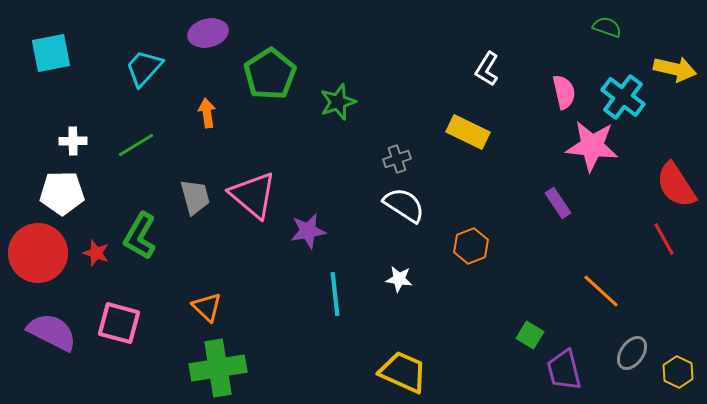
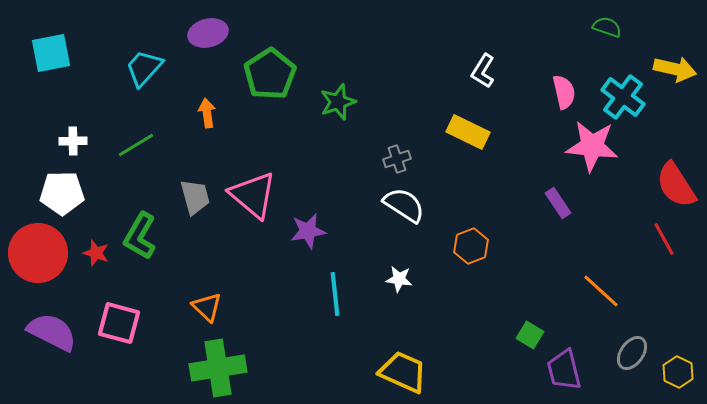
white L-shape: moved 4 px left, 2 px down
